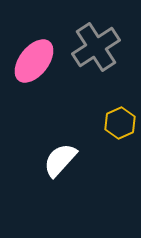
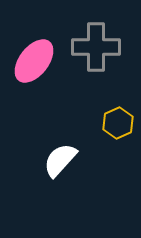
gray cross: rotated 33 degrees clockwise
yellow hexagon: moved 2 px left
